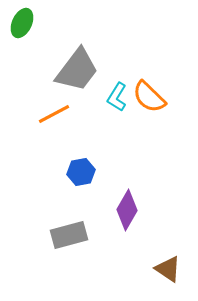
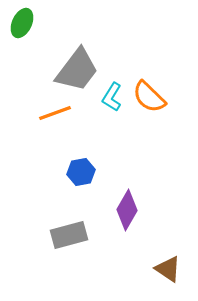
cyan L-shape: moved 5 px left
orange line: moved 1 px right, 1 px up; rotated 8 degrees clockwise
